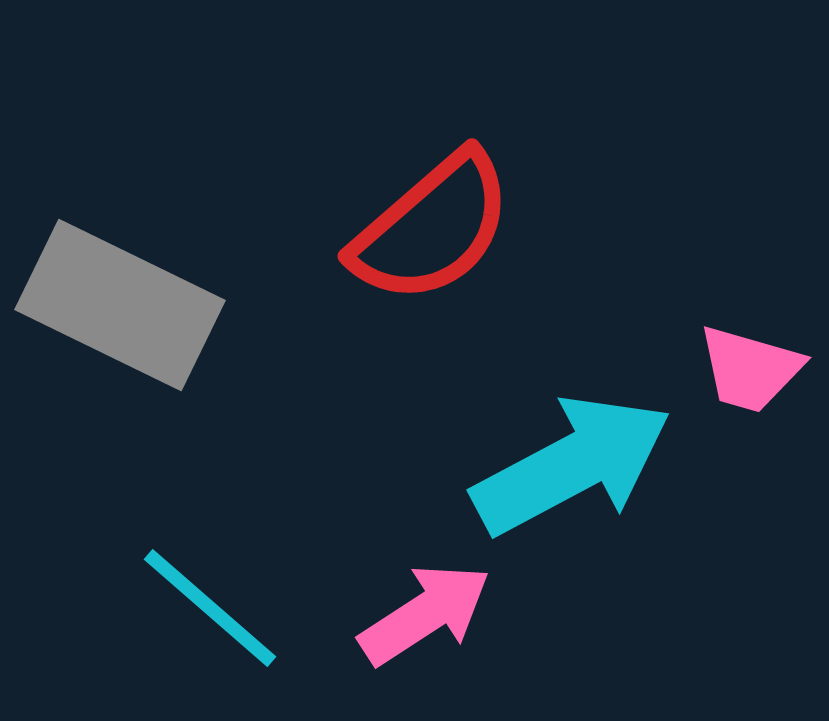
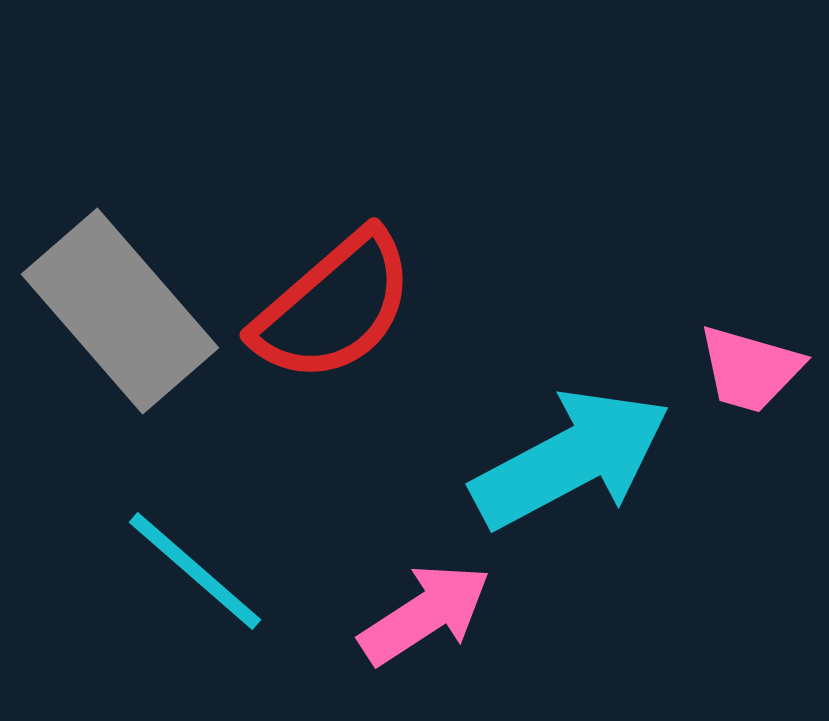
red semicircle: moved 98 px left, 79 px down
gray rectangle: moved 6 px down; rotated 23 degrees clockwise
cyan arrow: moved 1 px left, 6 px up
cyan line: moved 15 px left, 37 px up
